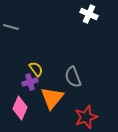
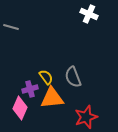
yellow semicircle: moved 10 px right, 8 px down
purple cross: moved 7 px down
orange triangle: rotated 45 degrees clockwise
